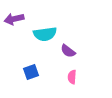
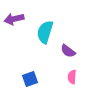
cyan semicircle: moved 2 px up; rotated 115 degrees clockwise
blue square: moved 1 px left, 7 px down
